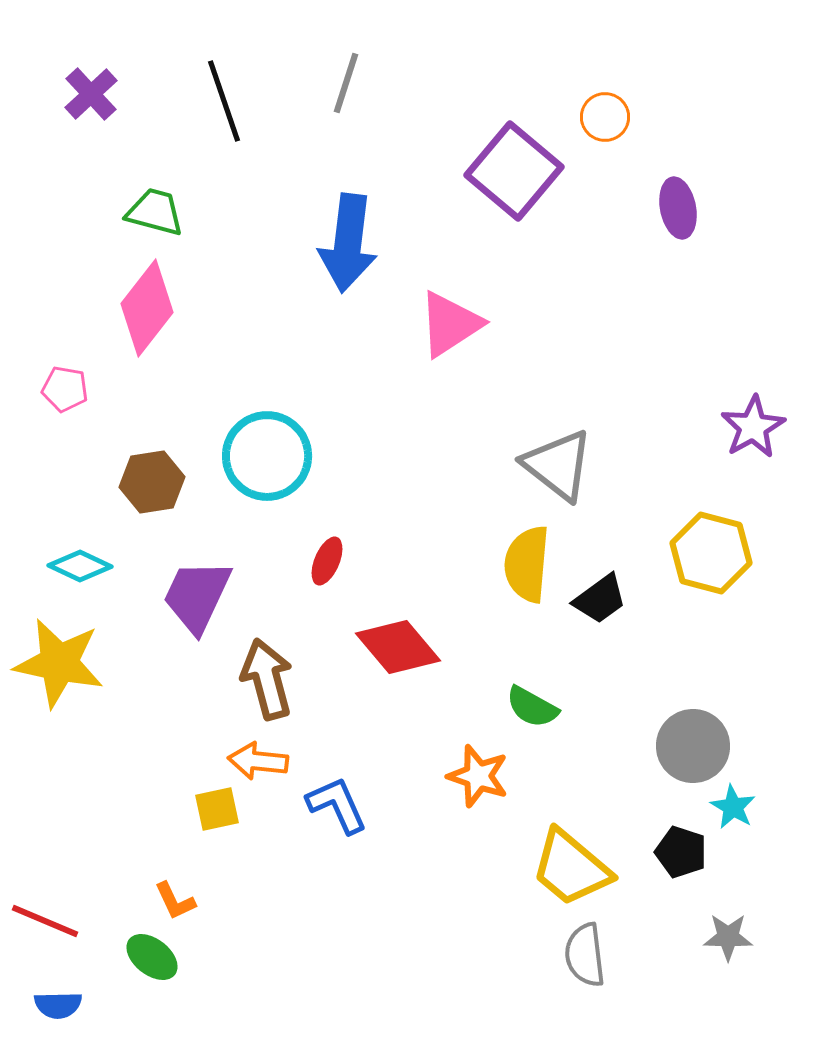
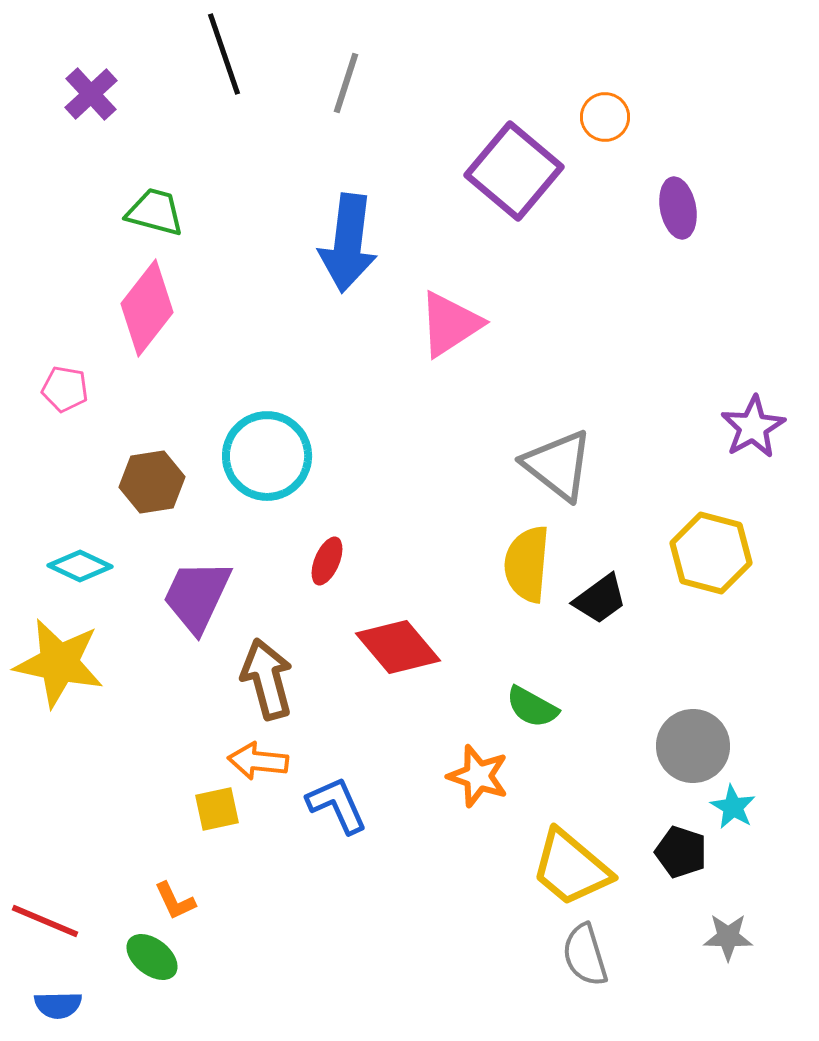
black line: moved 47 px up
gray semicircle: rotated 10 degrees counterclockwise
